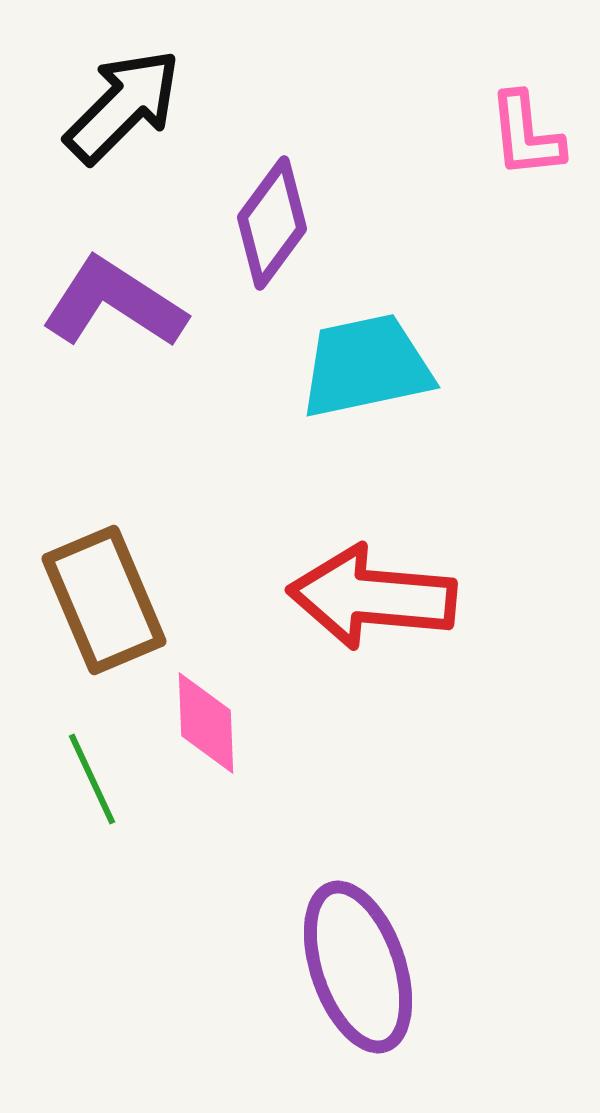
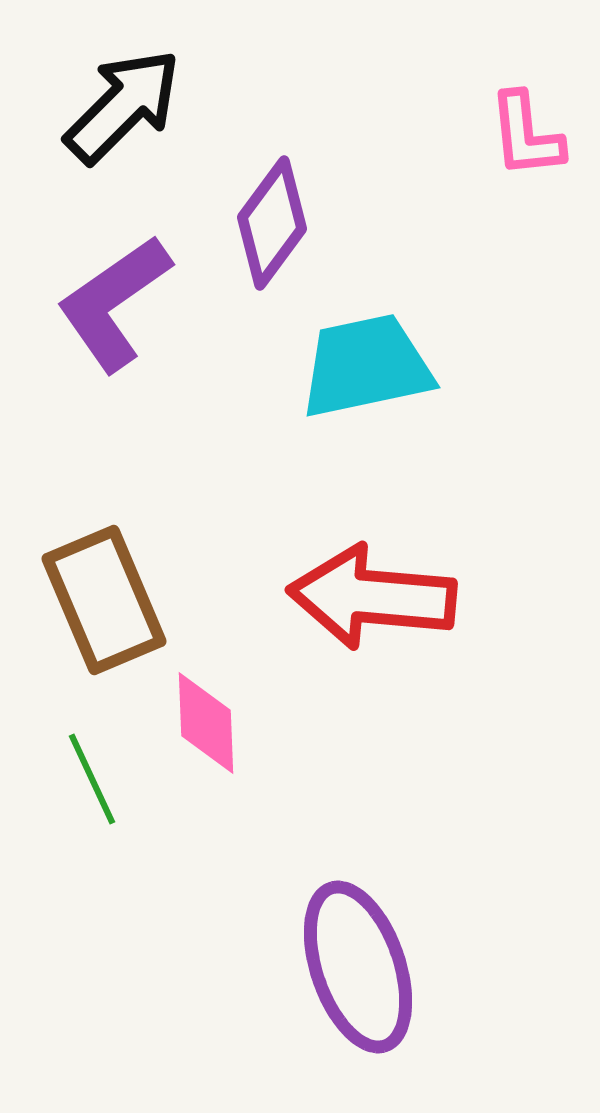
purple L-shape: rotated 68 degrees counterclockwise
